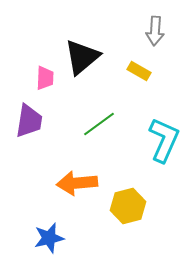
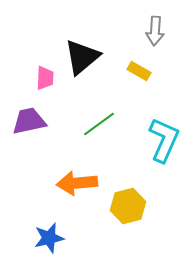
purple trapezoid: rotated 111 degrees counterclockwise
